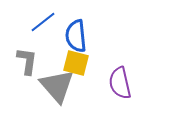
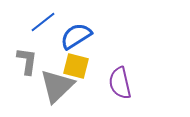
blue semicircle: rotated 64 degrees clockwise
yellow square: moved 3 px down
gray triangle: rotated 27 degrees clockwise
